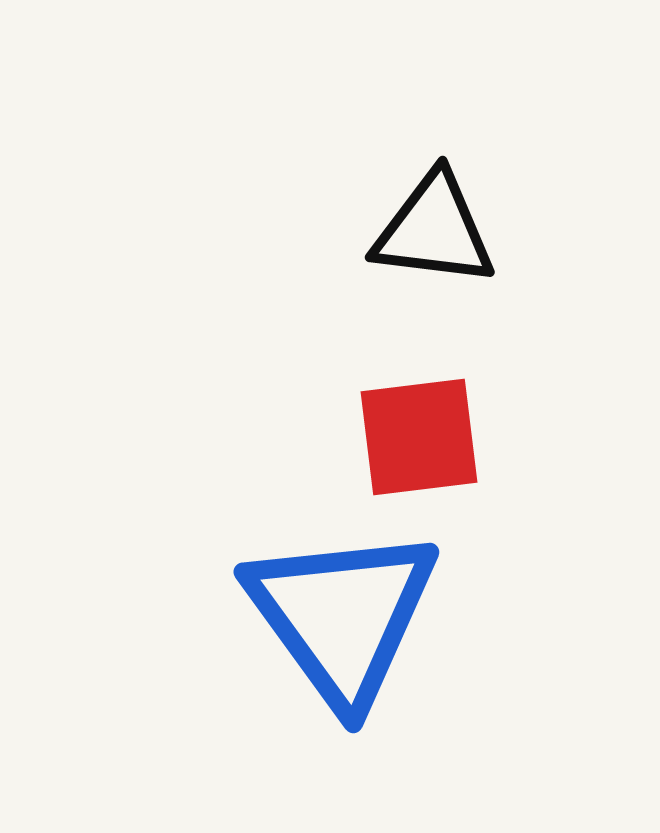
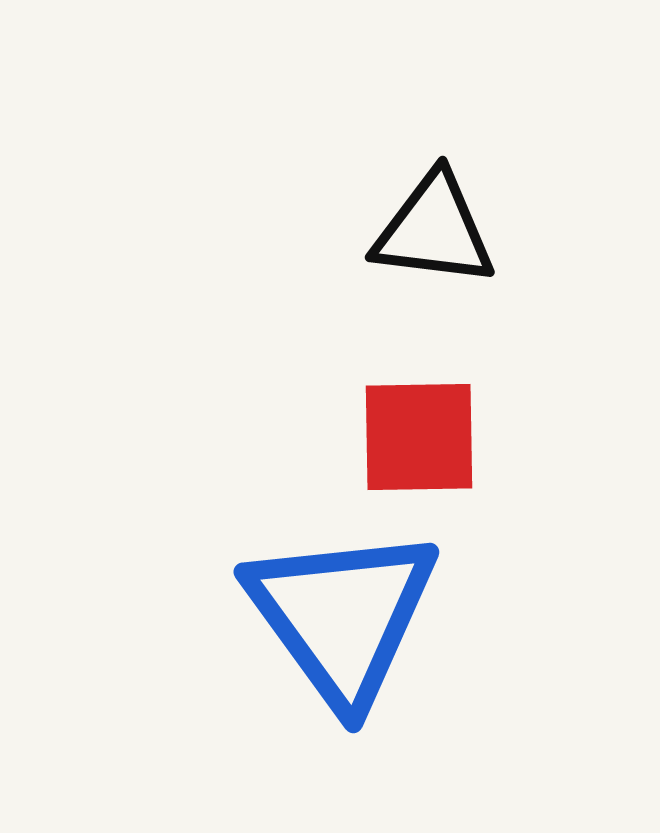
red square: rotated 6 degrees clockwise
